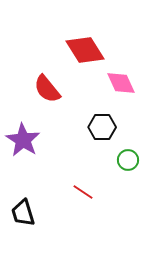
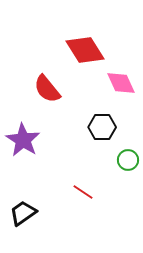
black trapezoid: rotated 72 degrees clockwise
